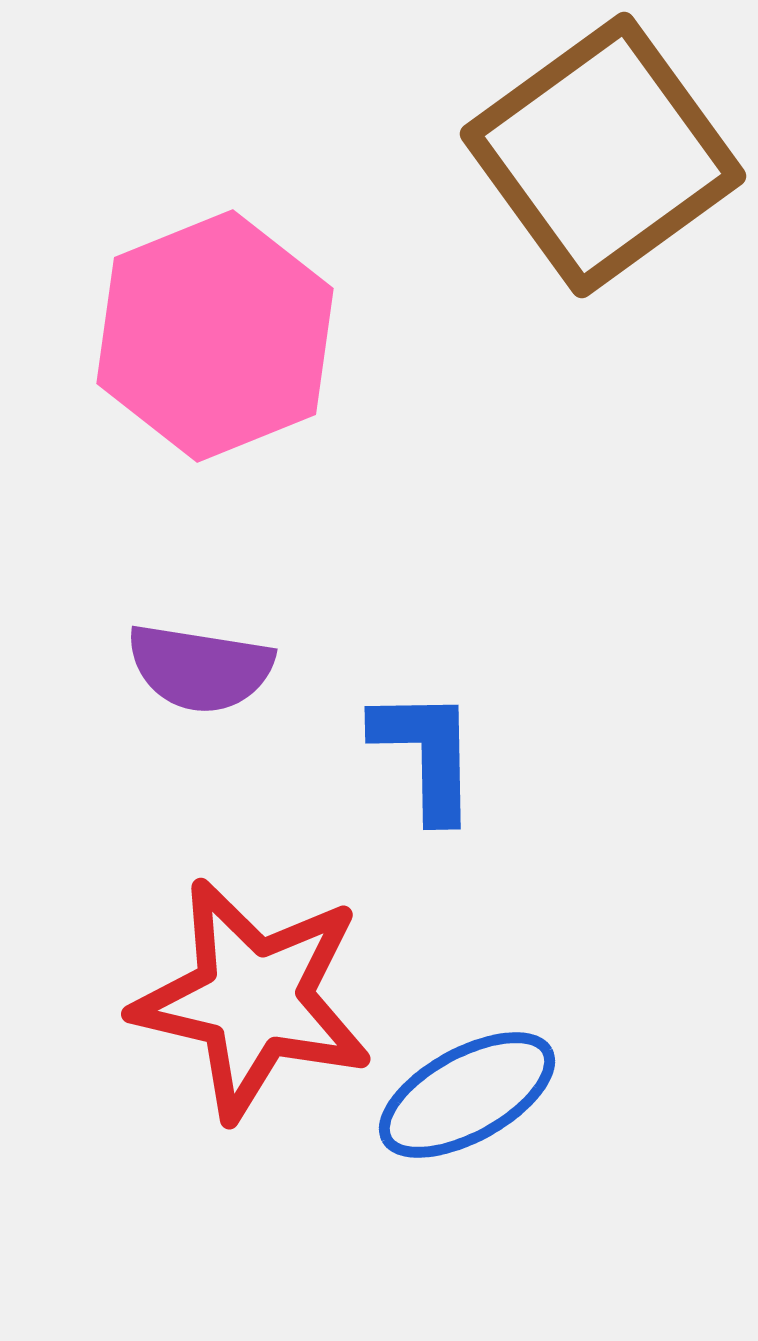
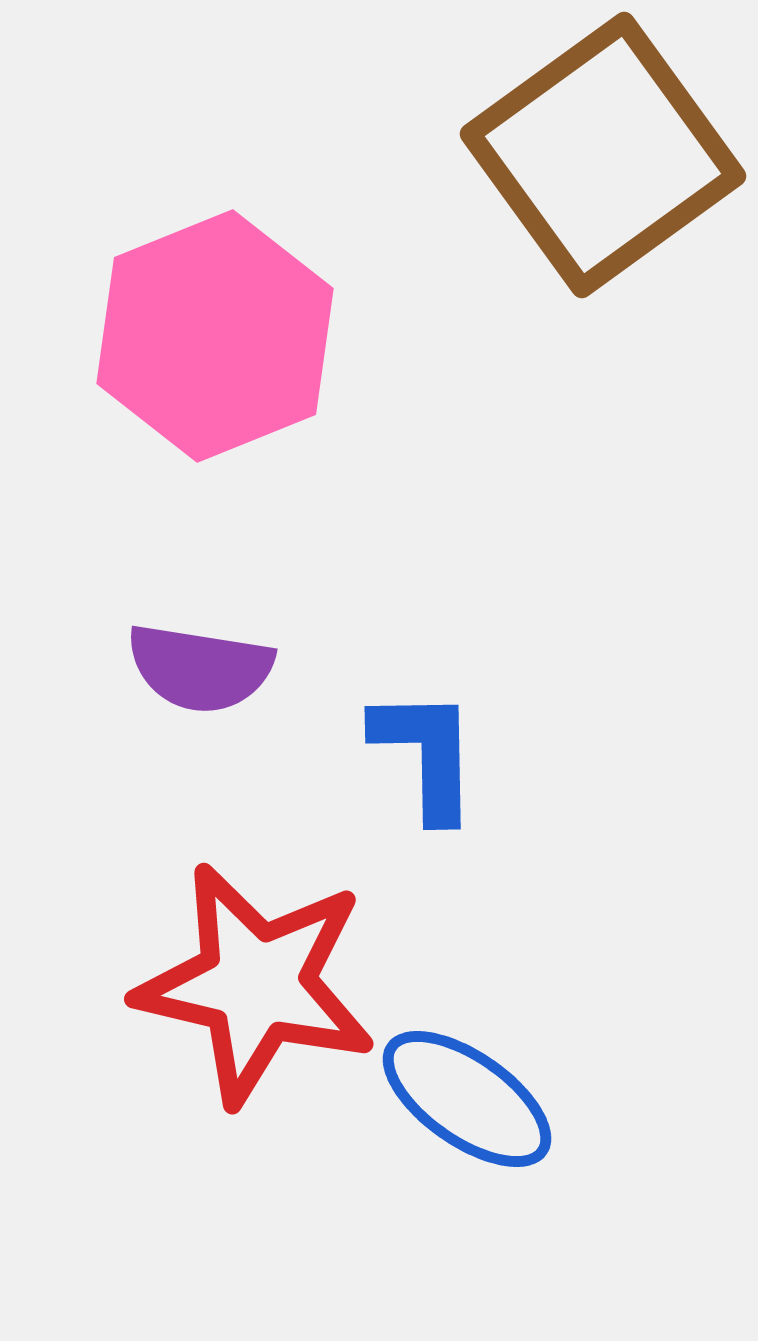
red star: moved 3 px right, 15 px up
blue ellipse: moved 4 px down; rotated 64 degrees clockwise
